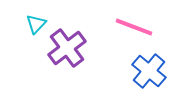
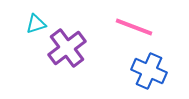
cyan triangle: rotated 30 degrees clockwise
blue cross: rotated 16 degrees counterclockwise
